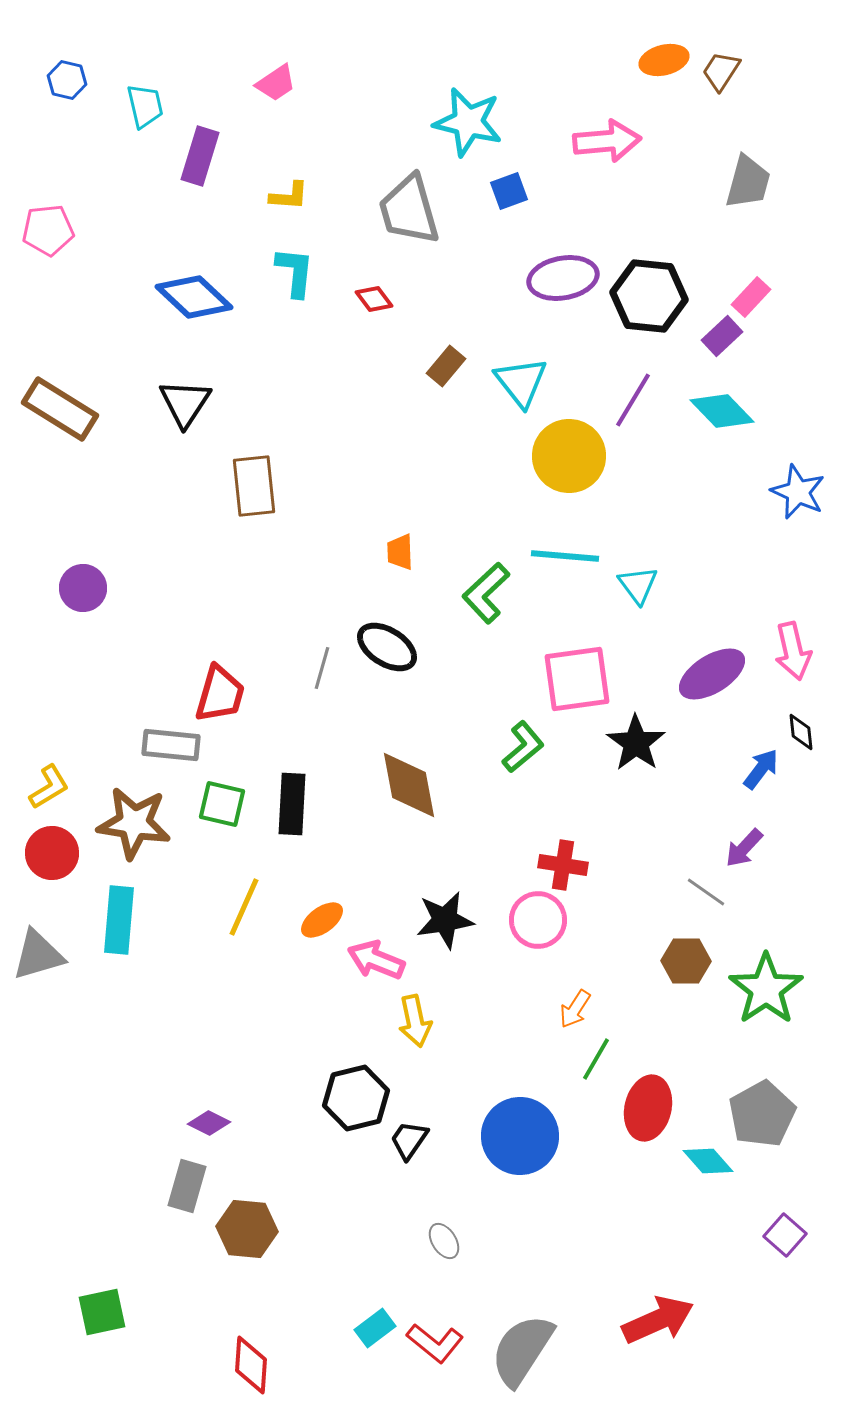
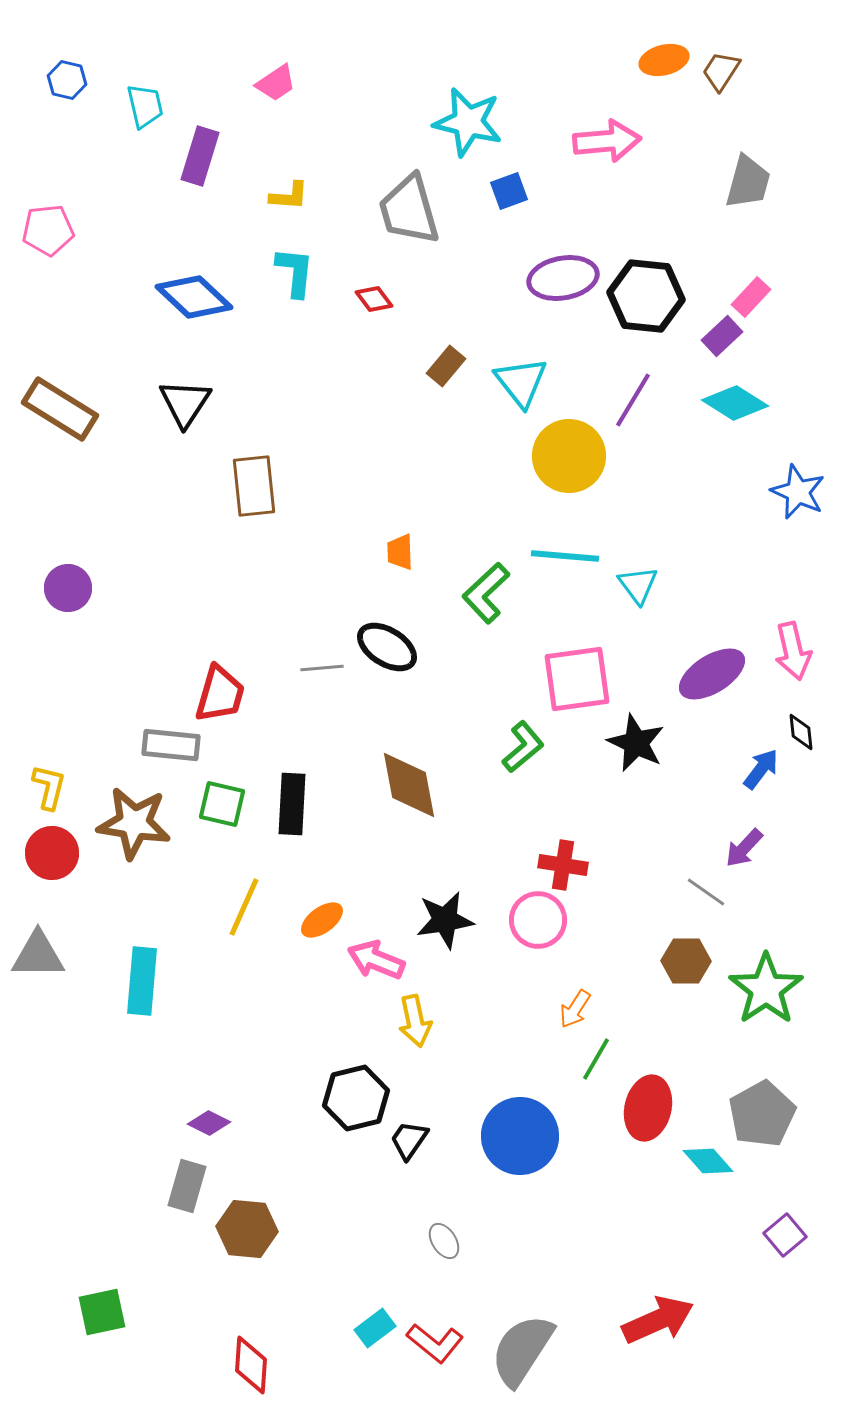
black hexagon at (649, 296): moved 3 px left
cyan diamond at (722, 411): moved 13 px right, 8 px up; rotated 14 degrees counterclockwise
purple circle at (83, 588): moved 15 px left
gray line at (322, 668): rotated 69 degrees clockwise
black star at (636, 743): rotated 10 degrees counterclockwise
yellow L-shape at (49, 787): rotated 45 degrees counterclockwise
cyan rectangle at (119, 920): moved 23 px right, 61 px down
gray triangle at (38, 955): rotated 16 degrees clockwise
purple square at (785, 1235): rotated 9 degrees clockwise
